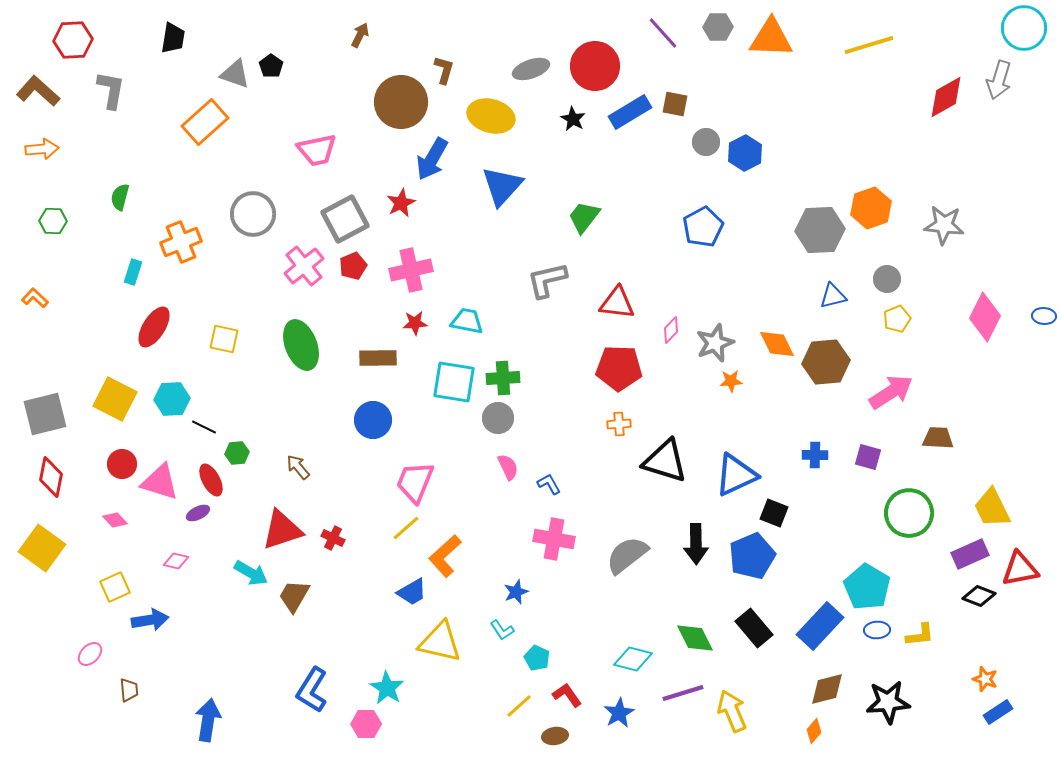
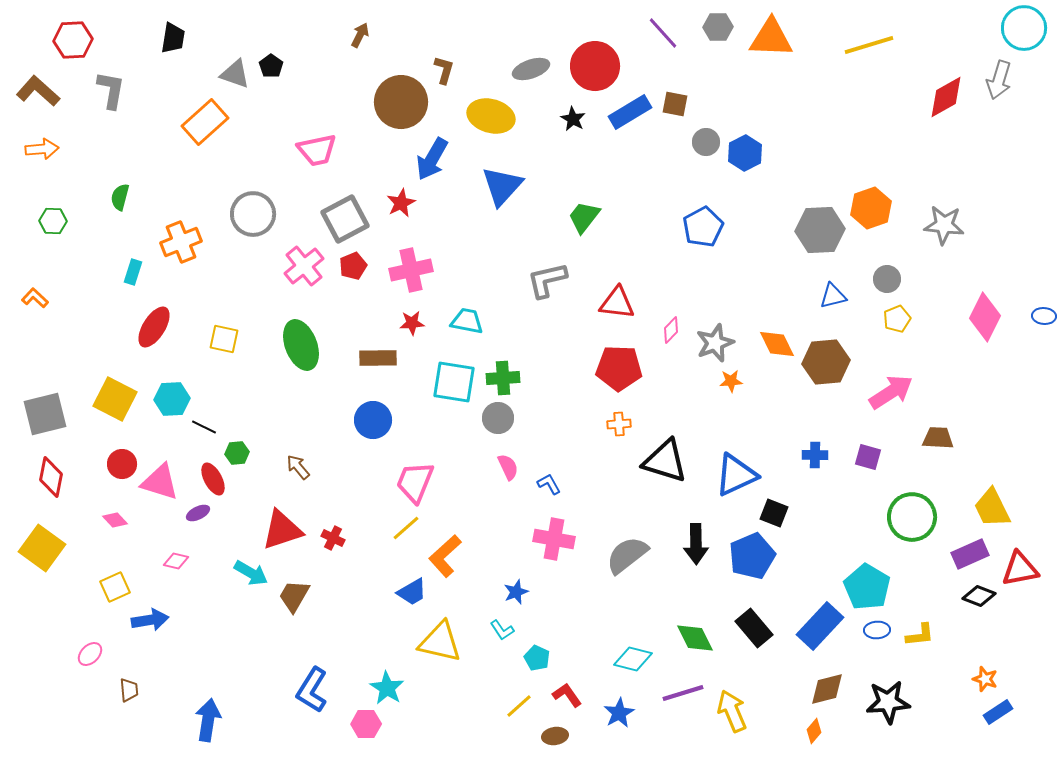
red star at (415, 323): moved 3 px left
red ellipse at (211, 480): moved 2 px right, 1 px up
green circle at (909, 513): moved 3 px right, 4 px down
